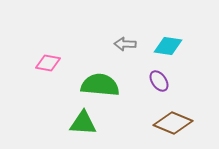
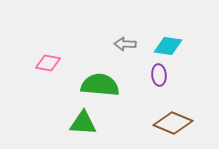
purple ellipse: moved 6 px up; rotated 30 degrees clockwise
